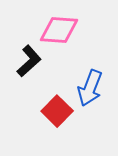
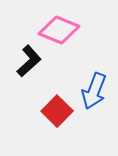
pink diamond: rotated 18 degrees clockwise
blue arrow: moved 4 px right, 3 px down
